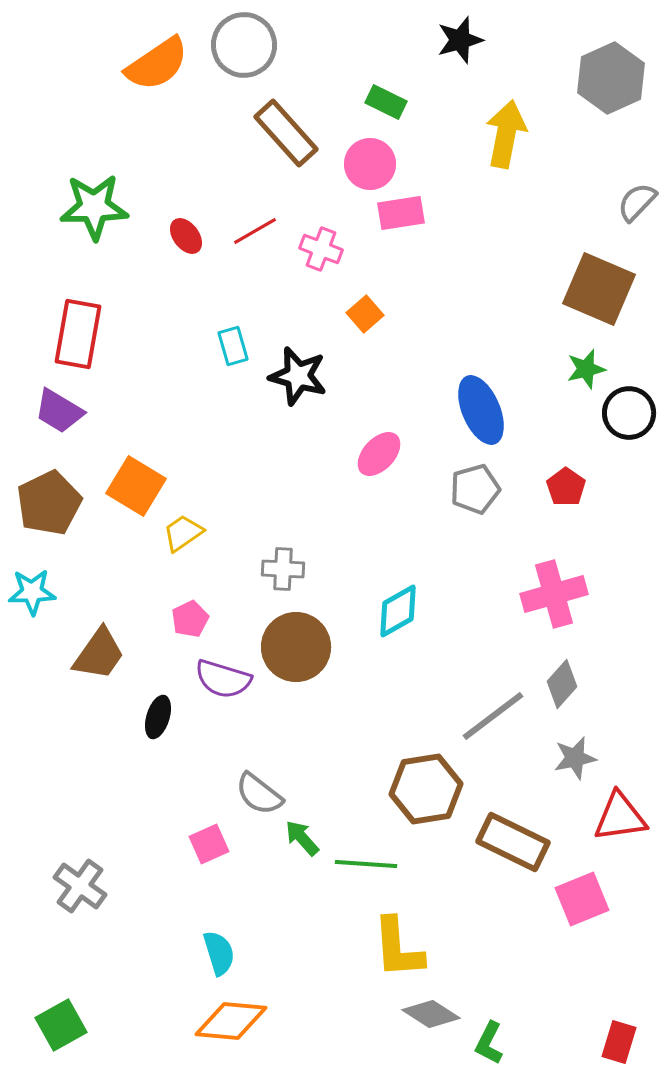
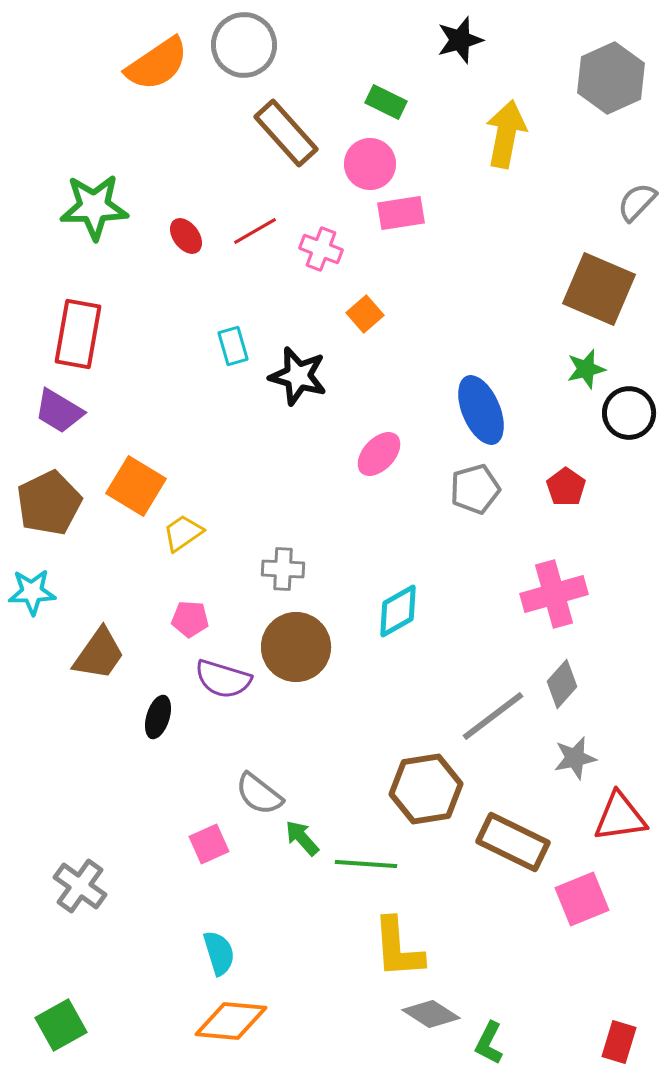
pink pentagon at (190, 619): rotated 30 degrees clockwise
